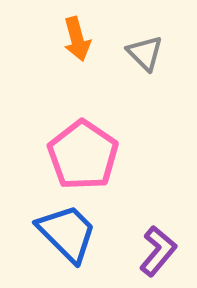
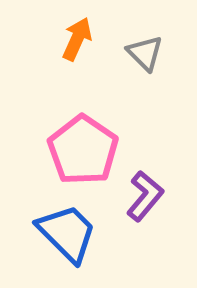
orange arrow: rotated 141 degrees counterclockwise
pink pentagon: moved 5 px up
purple L-shape: moved 13 px left, 55 px up
